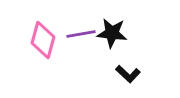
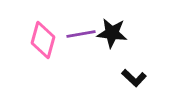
black L-shape: moved 6 px right, 4 px down
